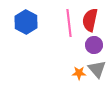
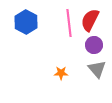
red semicircle: rotated 15 degrees clockwise
orange star: moved 18 px left
